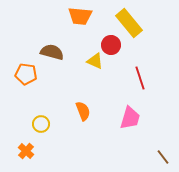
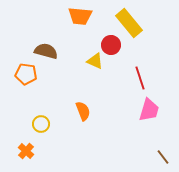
brown semicircle: moved 6 px left, 1 px up
pink trapezoid: moved 19 px right, 8 px up
